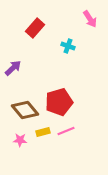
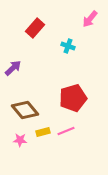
pink arrow: rotated 72 degrees clockwise
red pentagon: moved 14 px right, 4 px up
